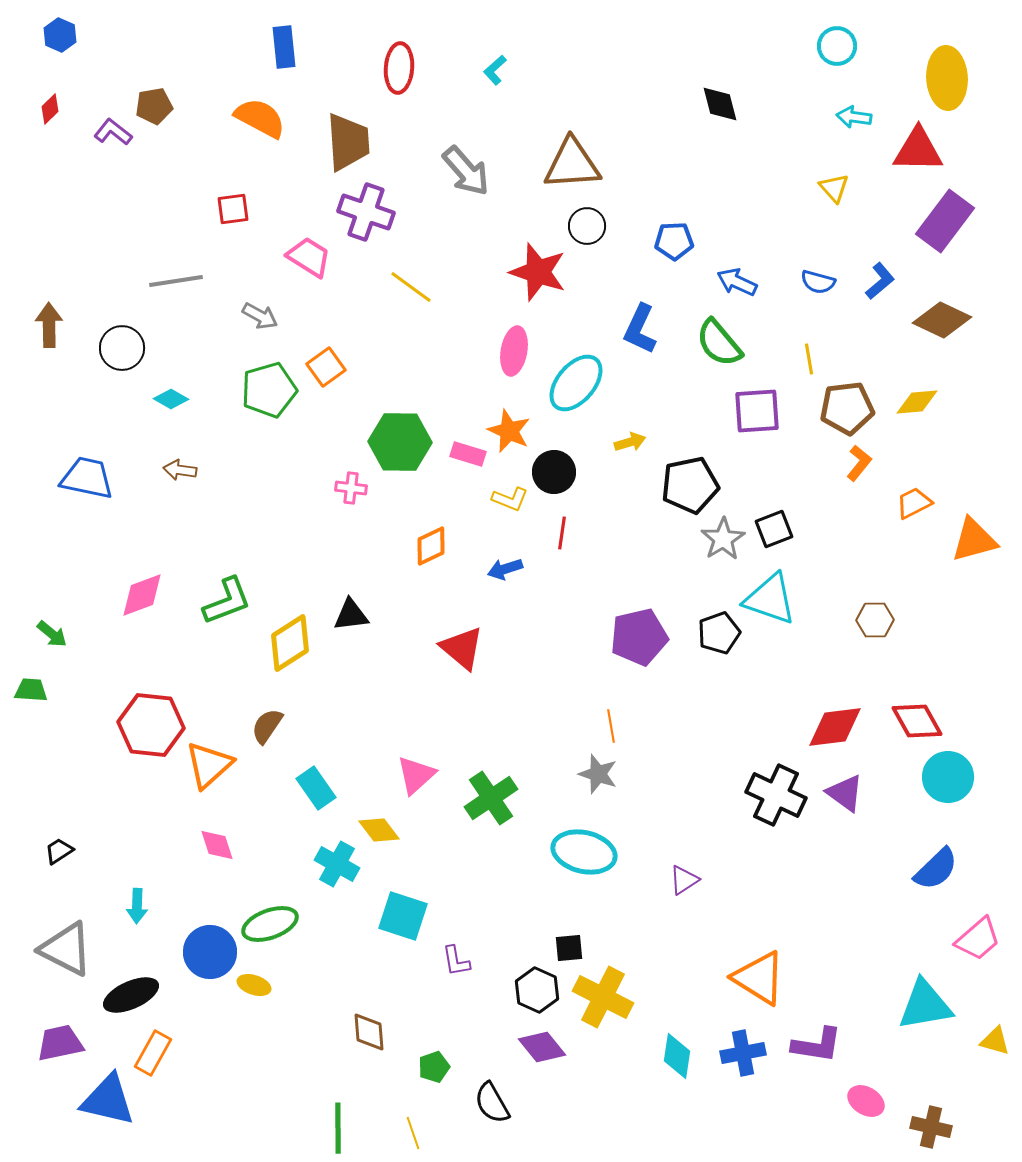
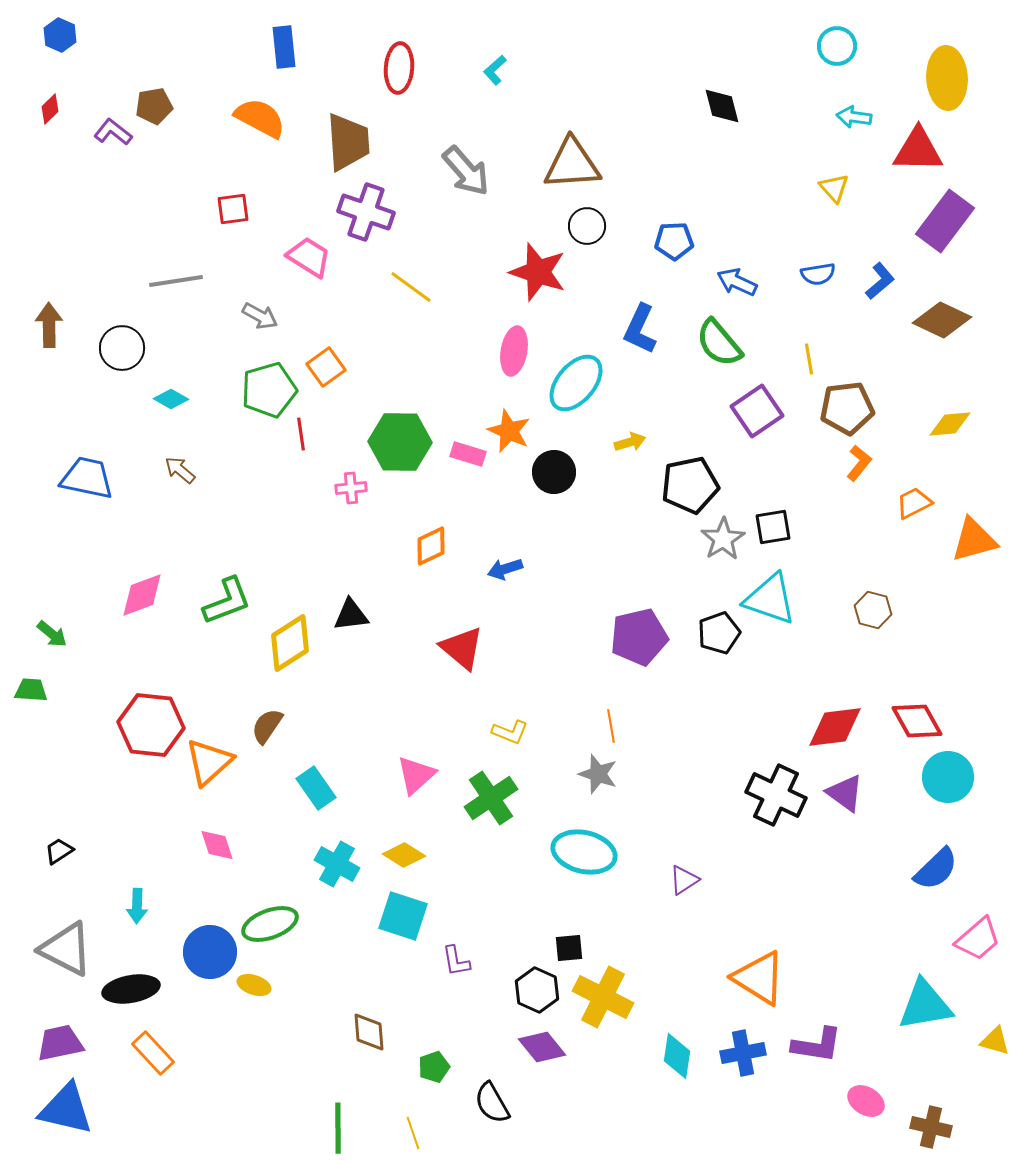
black diamond at (720, 104): moved 2 px right, 2 px down
blue semicircle at (818, 282): moved 8 px up; rotated 24 degrees counterclockwise
yellow diamond at (917, 402): moved 33 px right, 22 px down
purple square at (757, 411): rotated 30 degrees counterclockwise
brown arrow at (180, 470): rotated 32 degrees clockwise
pink cross at (351, 488): rotated 12 degrees counterclockwise
yellow L-shape at (510, 499): moved 233 px down
black square at (774, 529): moved 1 px left, 2 px up; rotated 12 degrees clockwise
red line at (562, 533): moved 261 px left, 99 px up; rotated 16 degrees counterclockwise
brown hexagon at (875, 620): moved 2 px left, 10 px up; rotated 15 degrees clockwise
orange triangle at (209, 765): moved 3 px up
yellow diamond at (379, 830): moved 25 px right, 25 px down; rotated 21 degrees counterclockwise
black ellipse at (131, 995): moved 6 px up; rotated 14 degrees clockwise
orange rectangle at (153, 1053): rotated 72 degrees counterclockwise
blue triangle at (108, 1100): moved 42 px left, 9 px down
